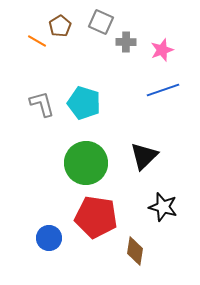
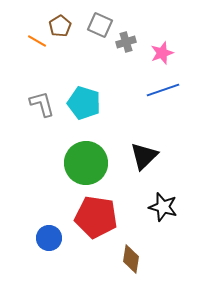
gray square: moved 1 px left, 3 px down
gray cross: rotated 18 degrees counterclockwise
pink star: moved 3 px down
brown diamond: moved 4 px left, 8 px down
